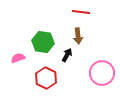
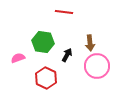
red line: moved 17 px left
brown arrow: moved 12 px right, 7 px down
pink circle: moved 5 px left, 7 px up
